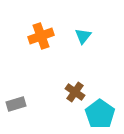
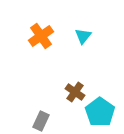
orange cross: rotated 15 degrees counterclockwise
gray rectangle: moved 25 px right, 17 px down; rotated 48 degrees counterclockwise
cyan pentagon: moved 2 px up
